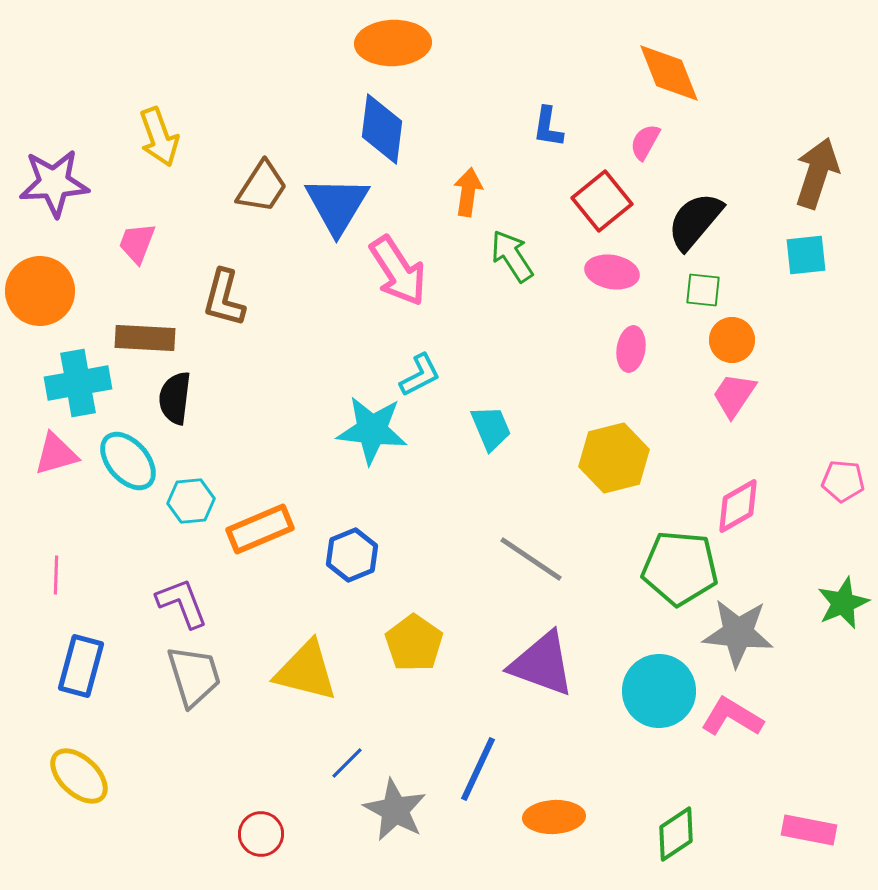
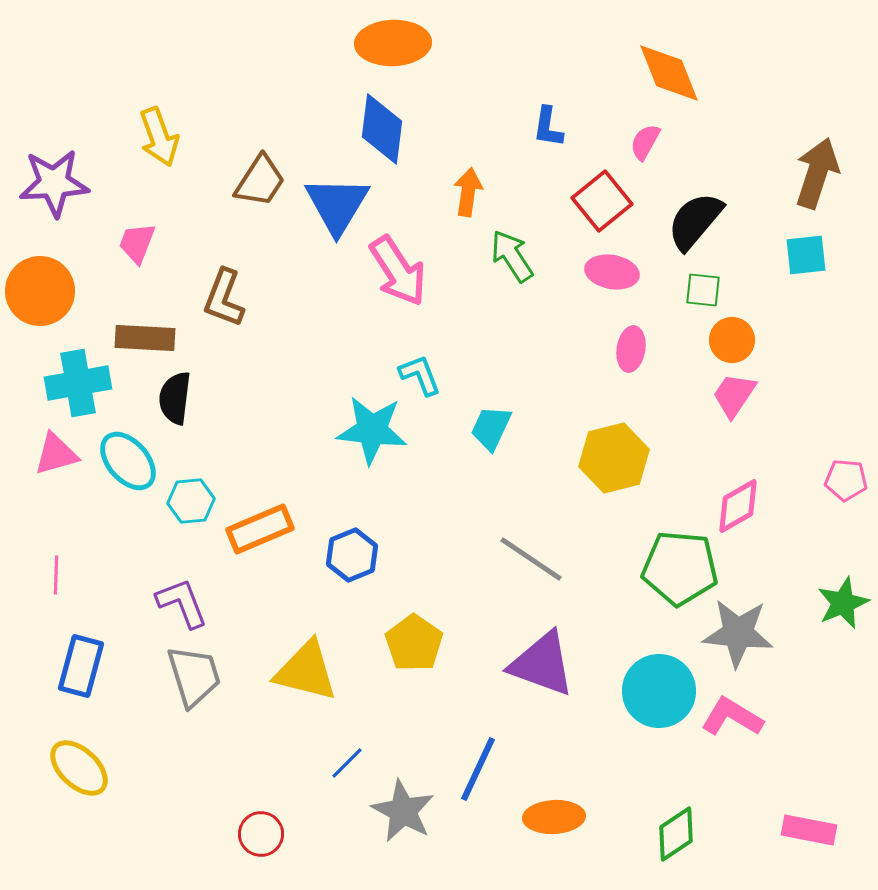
brown trapezoid at (262, 187): moved 2 px left, 6 px up
brown L-shape at (224, 298): rotated 6 degrees clockwise
cyan L-shape at (420, 375): rotated 84 degrees counterclockwise
cyan trapezoid at (491, 428): rotated 132 degrees counterclockwise
pink pentagon at (843, 481): moved 3 px right, 1 px up
yellow ellipse at (79, 776): moved 8 px up
gray star at (395, 810): moved 8 px right, 1 px down
